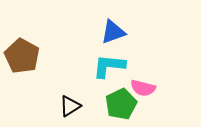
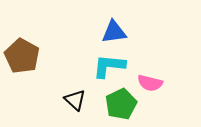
blue triangle: moved 1 px right; rotated 12 degrees clockwise
pink semicircle: moved 7 px right, 5 px up
black triangle: moved 5 px right, 6 px up; rotated 45 degrees counterclockwise
